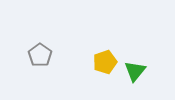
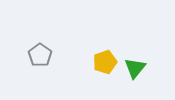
green triangle: moved 3 px up
